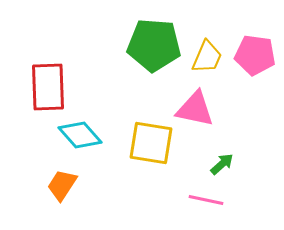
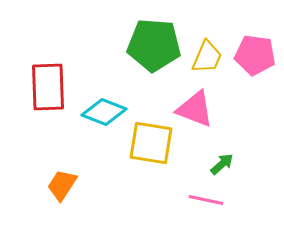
pink triangle: rotated 9 degrees clockwise
cyan diamond: moved 24 px right, 23 px up; rotated 27 degrees counterclockwise
